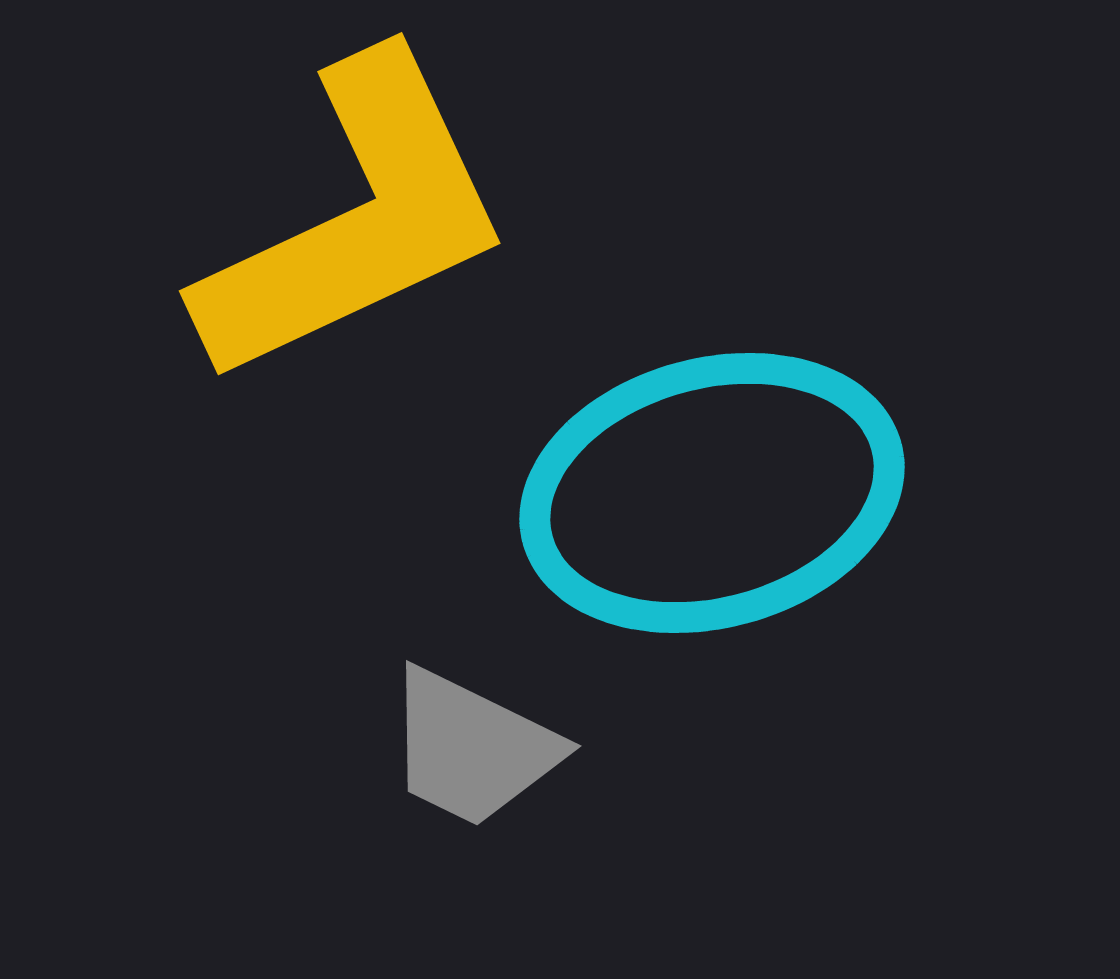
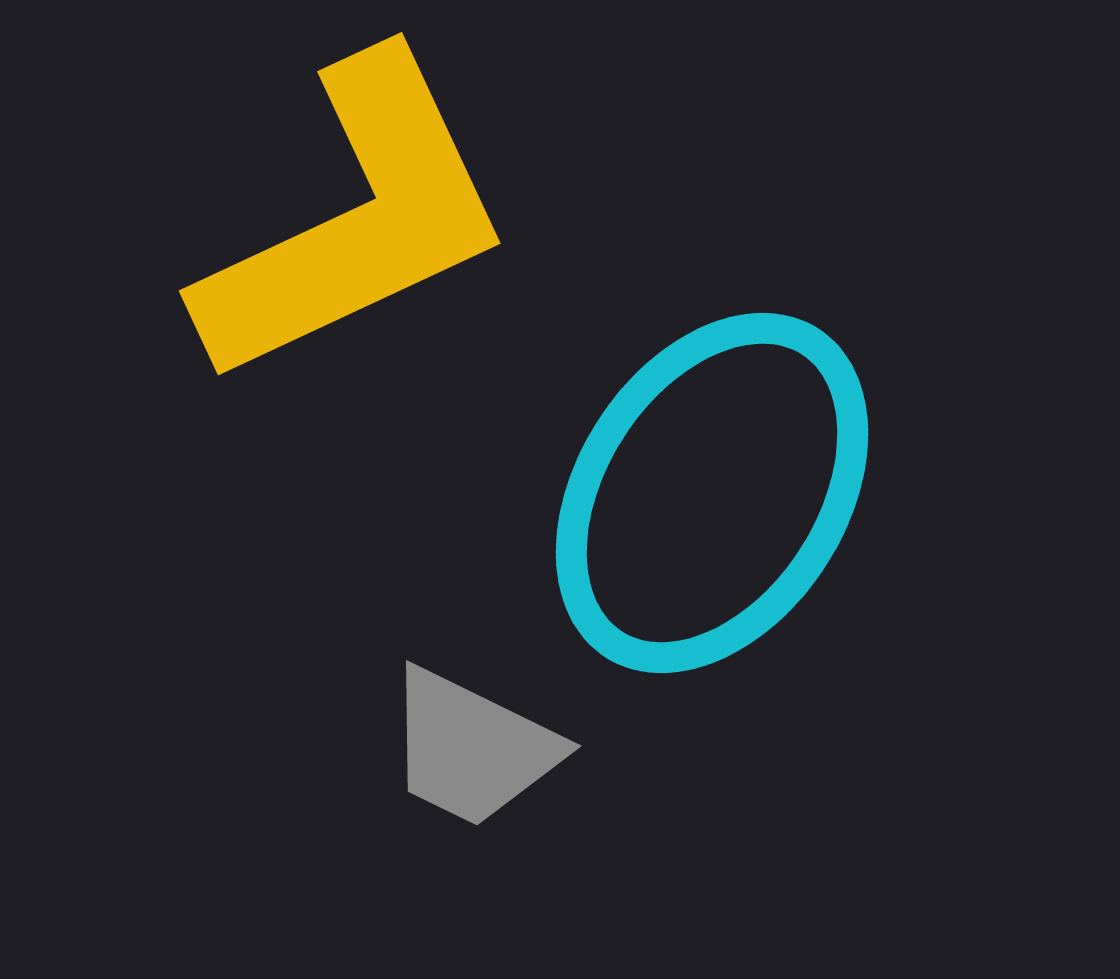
cyan ellipse: rotated 42 degrees counterclockwise
